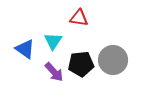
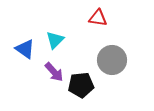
red triangle: moved 19 px right
cyan triangle: moved 2 px right, 1 px up; rotated 12 degrees clockwise
gray circle: moved 1 px left
black pentagon: moved 21 px down
